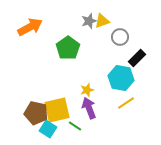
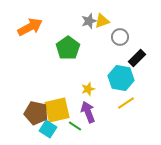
yellow star: moved 1 px right, 1 px up
purple arrow: moved 1 px left, 4 px down
